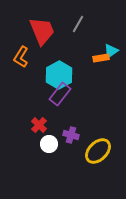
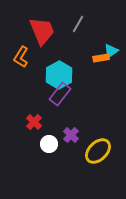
red cross: moved 5 px left, 3 px up
purple cross: rotated 28 degrees clockwise
